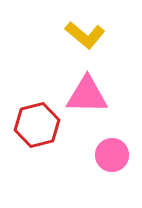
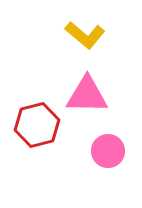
pink circle: moved 4 px left, 4 px up
